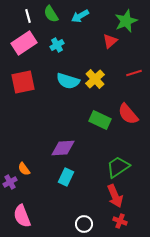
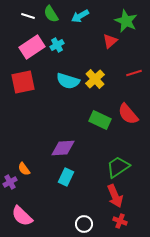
white line: rotated 56 degrees counterclockwise
green star: rotated 25 degrees counterclockwise
pink rectangle: moved 8 px right, 4 px down
pink semicircle: rotated 25 degrees counterclockwise
